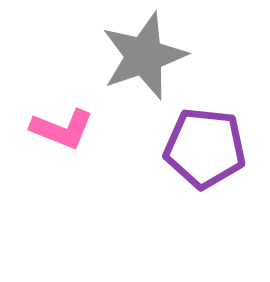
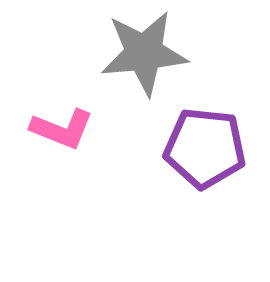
gray star: moved 3 px up; rotated 14 degrees clockwise
